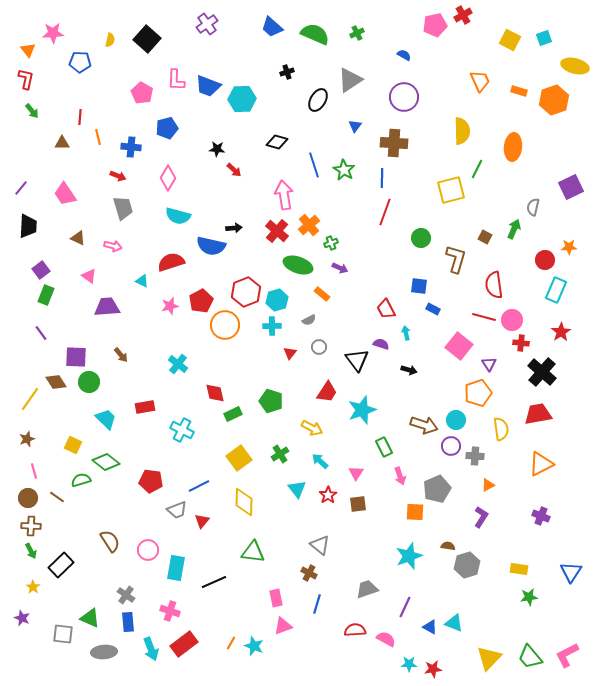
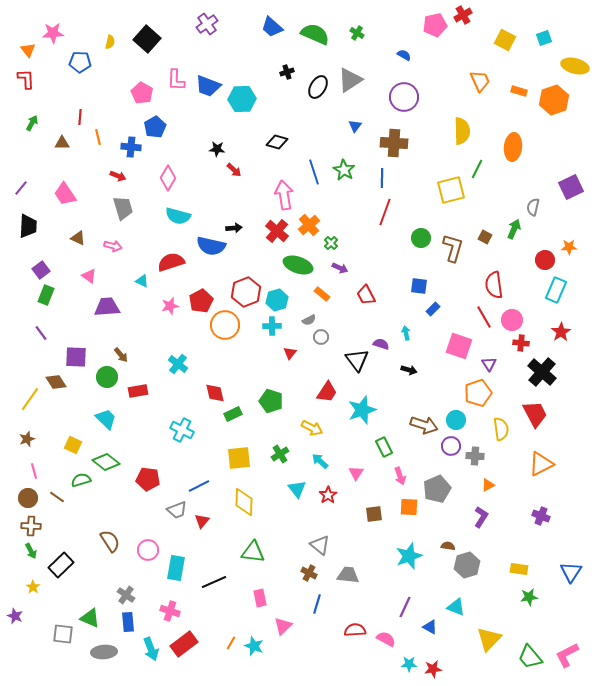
green cross at (357, 33): rotated 32 degrees counterclockwise
yellow semicircle at (110, 40): moved 2 px down
yellow square at (510, 40): moved 5 px left
red L-shape at (26, 79): rotated 15 degrees counterclockwise
black ellipse at (318, 100): moved 13 px up
green arrow at (32, 111): moved 12 px down; rotated 112 degrees counterclockwise
blue pentagon at (167, 128): moved 12 px left, 1 px up; rotated 15 degrees counterclockwise
blue line at (314, 165): moved 7 px down
green cross at (331, 243): rotated 24 degrees counterclockwise
brown L-shape at (456, 259): moved 3 px left, 11 px up
red trapezoid at (386, 309): moved 20 px left, 14 px up
blue rectangle at (433, 309): rotated 72 degrees counterclockwise
red line at (484, 317): rotated 45 degrees clockwise
pink square at (459, 346): rotated 20 degrees counterclockwise
gray circle at (319, 347): moved 2 px right, 10 px up
green circle at (89, 382): moved 18 px right, 5 px up
red rectangle at (145, 407): moved 7 px left, 16 px up
red trapezoid at (538, 414): moved 3 px left; rotated 72 degrees clockwise
yellow square at (239, 458): rotated 30 degrees clockwise
red pentagon at (151, 481): moved 3 px left, 2 px up
brown square at (358, 504): moved 16 px right, 10 px down
orange square at (415, 512): moved 6 px left, 5 px up
gray trapezoid at (367, 589): moved 19 px left, 14 px up; rotated 25 degrees clockwise
pink rectangle at (276, 598): moved 16 px left
purple star at (22, 618): moved 7 px left, 2 px up
cyan triangle at (454, 623): moved 2 px right, 16 px up
pink triangle at (283, 626): rotated 24 degrees counterclockwise
yellow triangle at (489, 658): moved 19 px up
